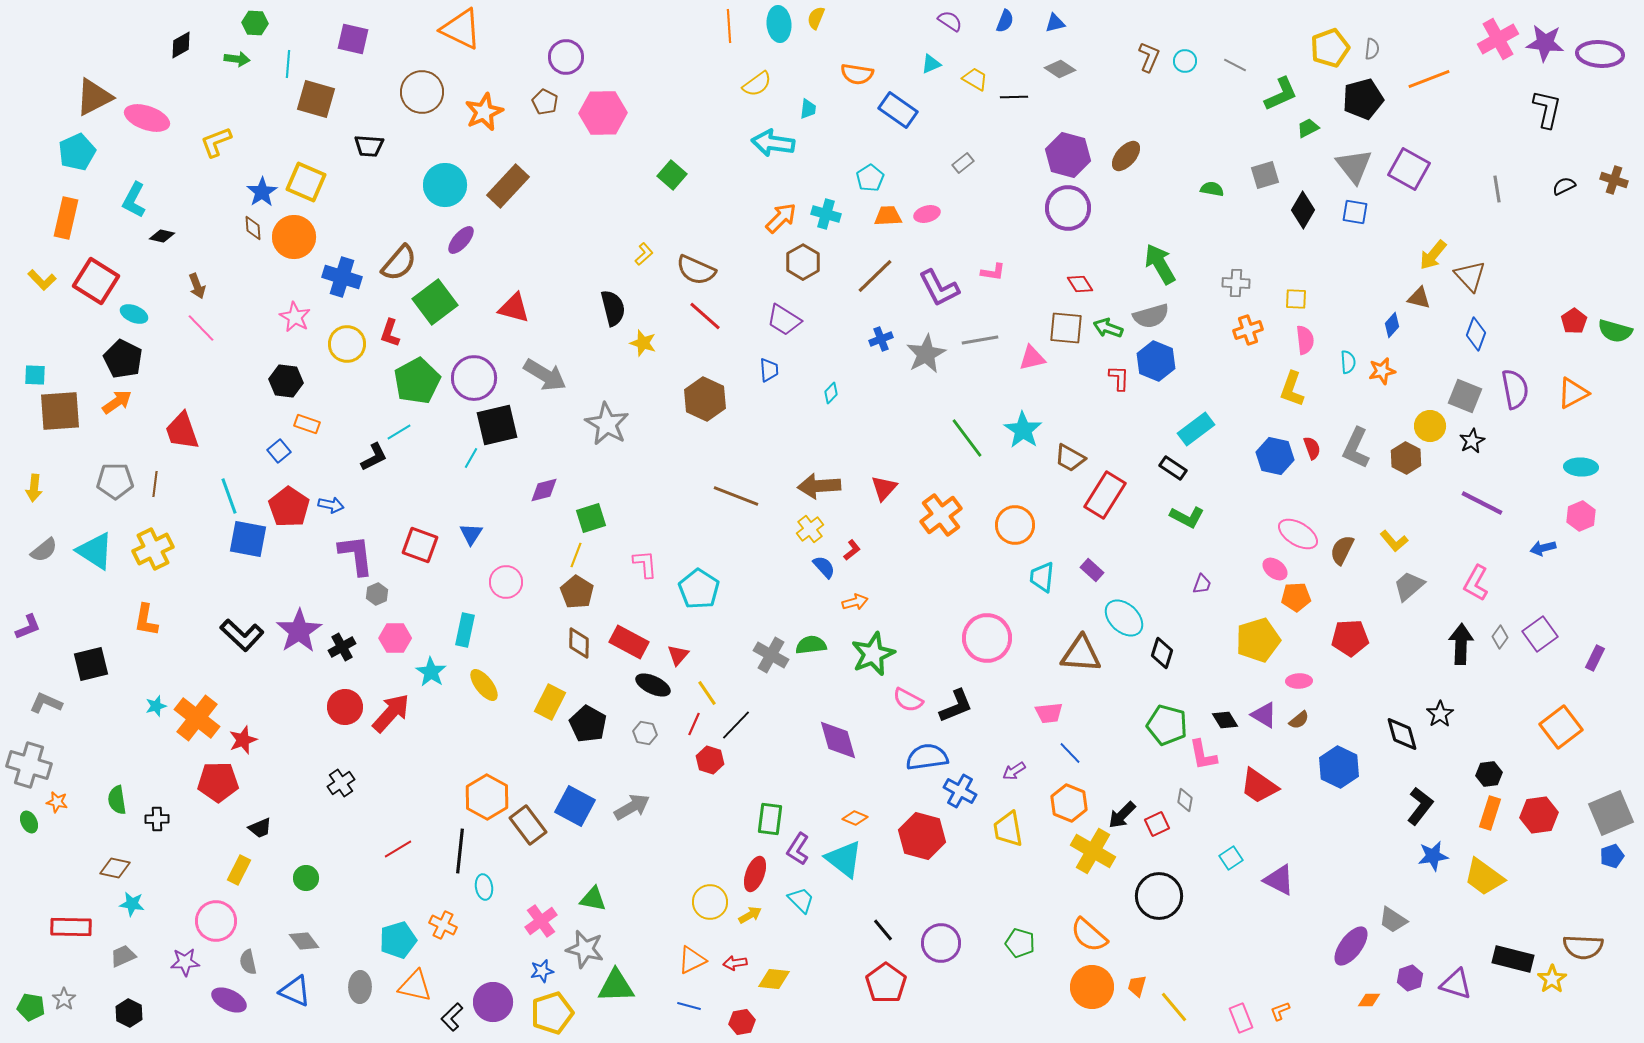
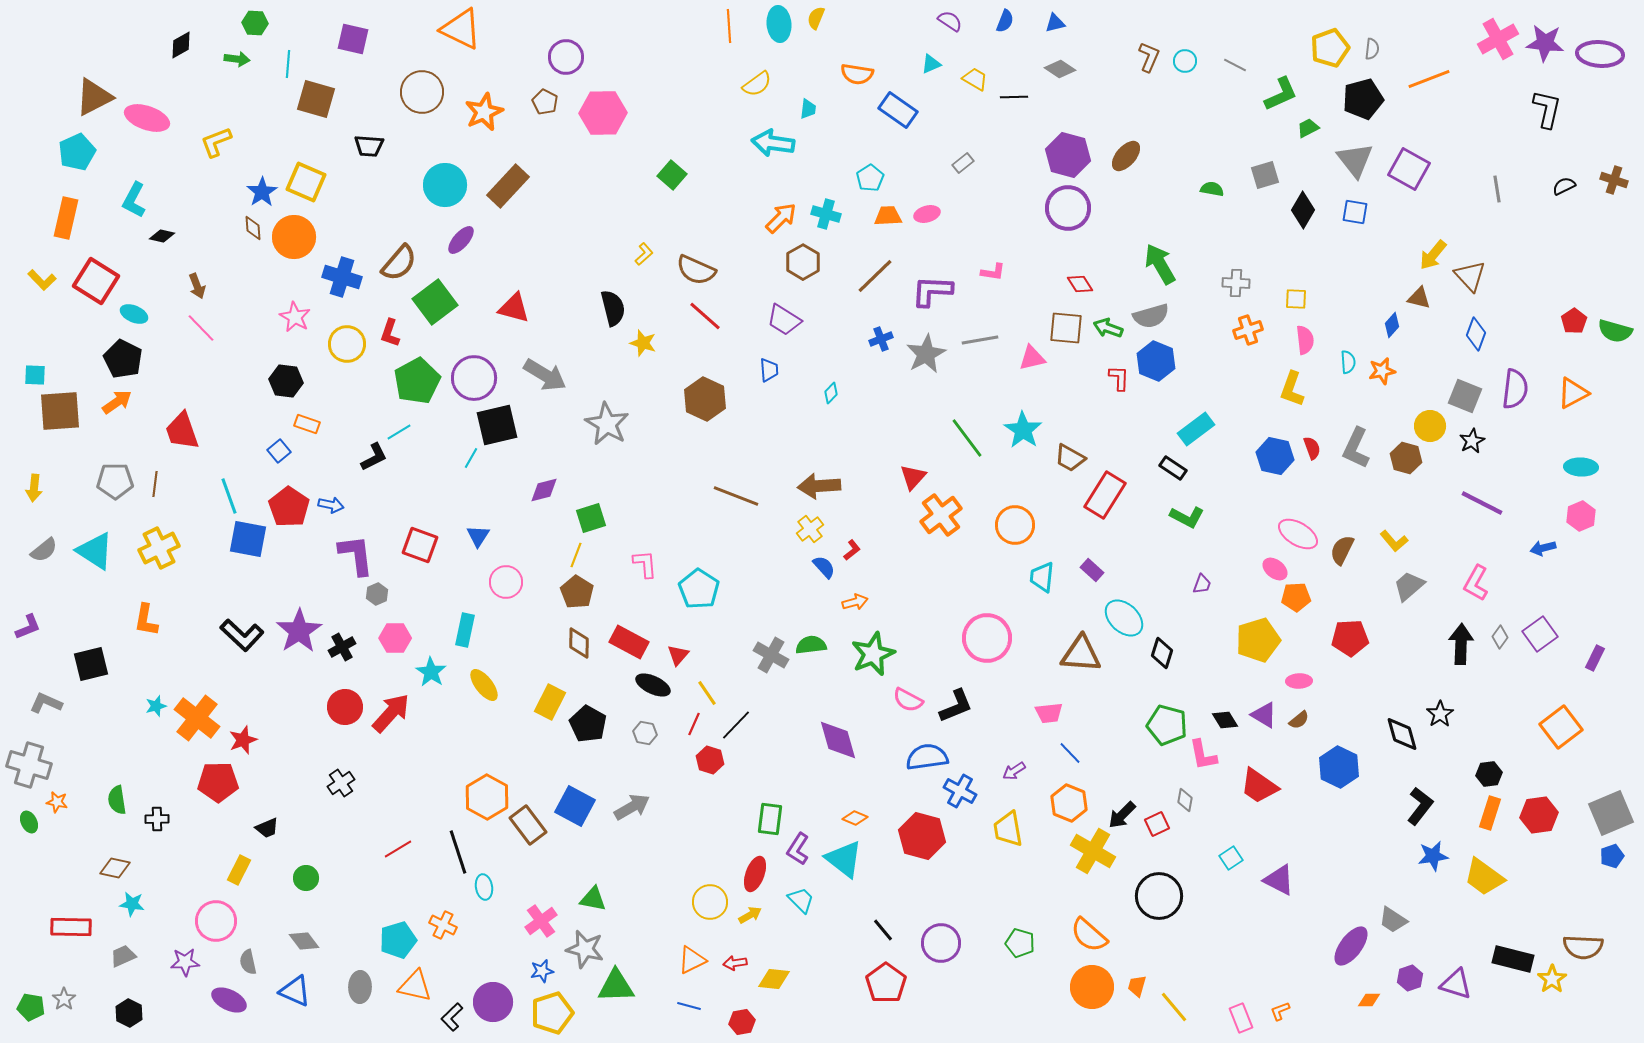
gray triangle at (1354, 166): moved 1 px right, 6 px up
purple L-shape at (939, 288): moved 7 px left, 3 px down; rotated 120 degrees clockwise
purple semicircle at (1515, 389): rotated 18 degrees clockwise
brown hexagon at (1406, 458): rotated 12 degrees counterclockwise
red triangle at (884, 488): moved 29 px right, 11 px up
blue triangle at (471, 534): moved 7 px right, 2 px down
yellow cross at (153, 549): moved 6 px right, 1 px up
black trapezoid at (260, 828): moved 7 px right
black line at (460, 851): moved 2 px left, 1 px down; rotated 24 degrees counterclockwise
